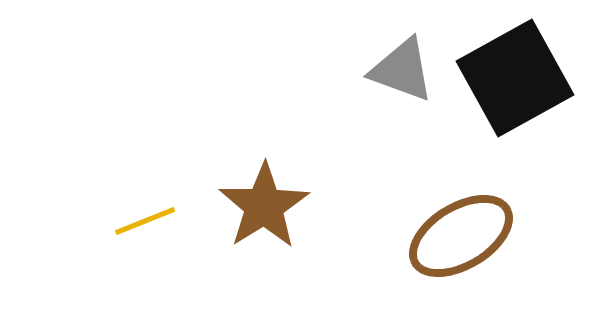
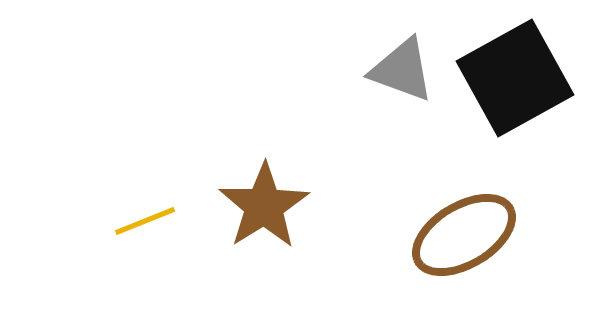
brown ellipse: moved 3 px right, 1 px up
